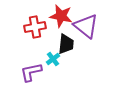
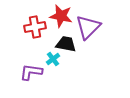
purple triangle: moved 2 px right, 1 px down; rotated 36 degrees clockwise
black trapezoid: rotated 85 degrees counterclockwise
purple L-shape: rotated 20 degrees clockwise
